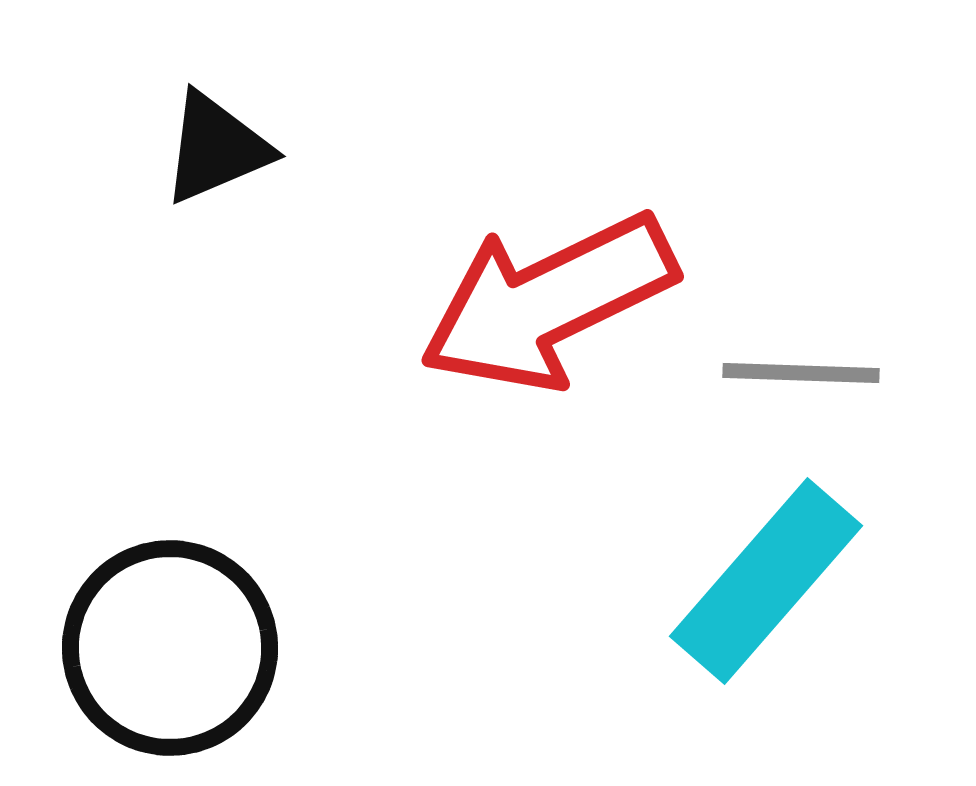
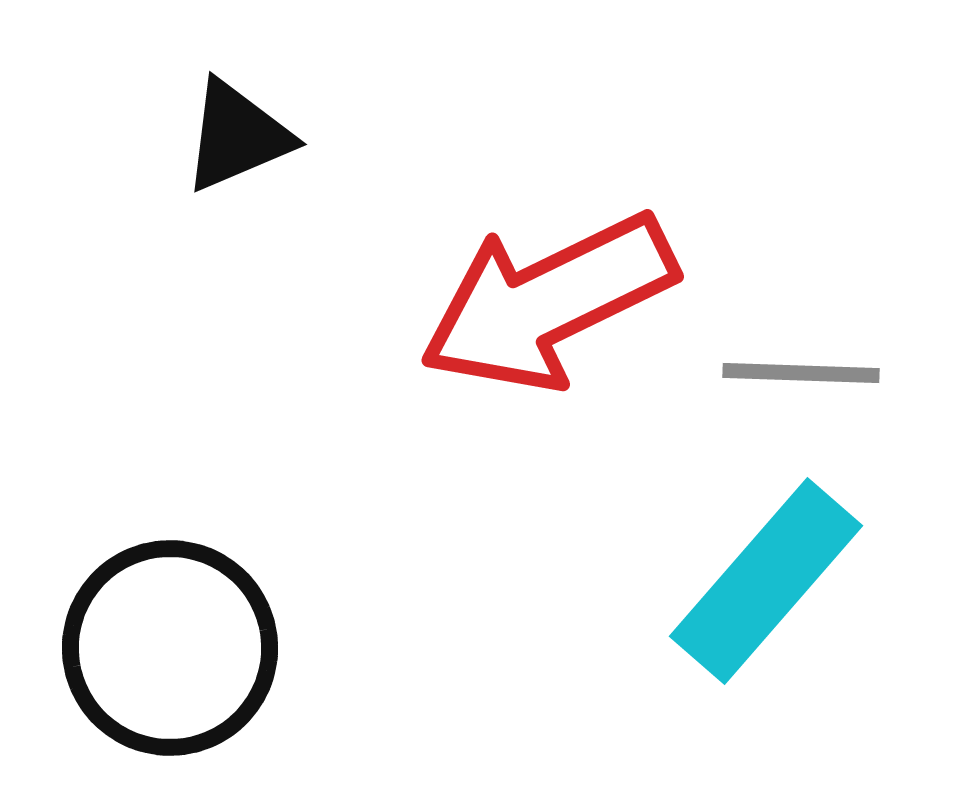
black triangle: moved 21 px right, 12 px up
